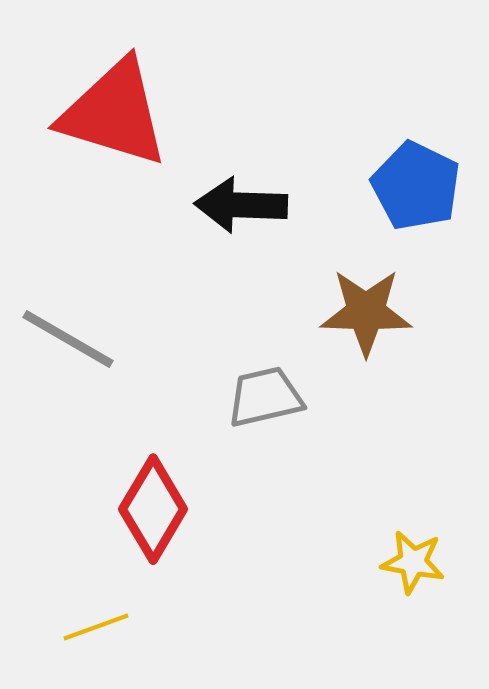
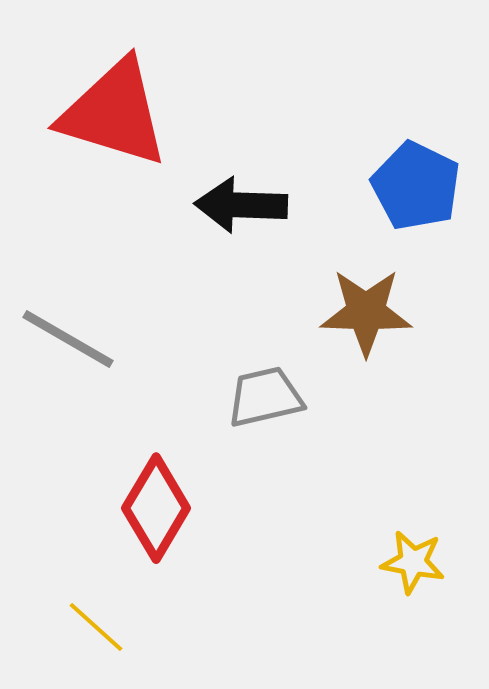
red diamond: moved 3 px right, 1 px up
yellow line: rotated 62 degrees clockwise
